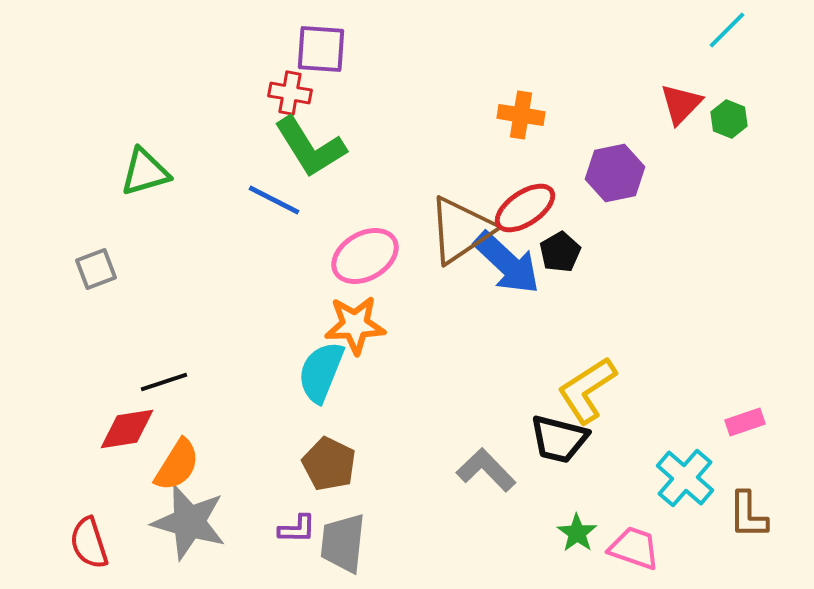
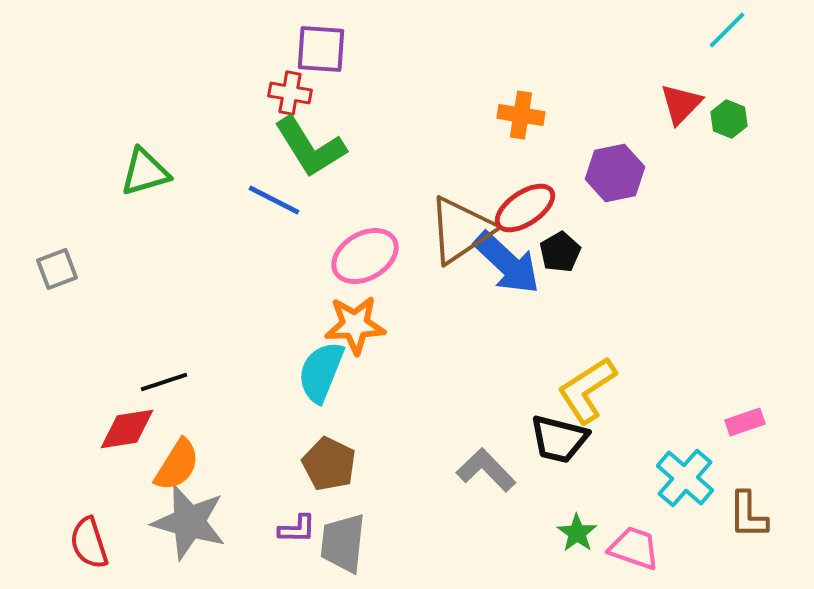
gray square: moved 39 px left
